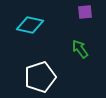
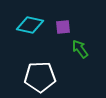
purple square: moved 22 px left, 15 px down
white pentagon: rotated 16 degrees clockwise
